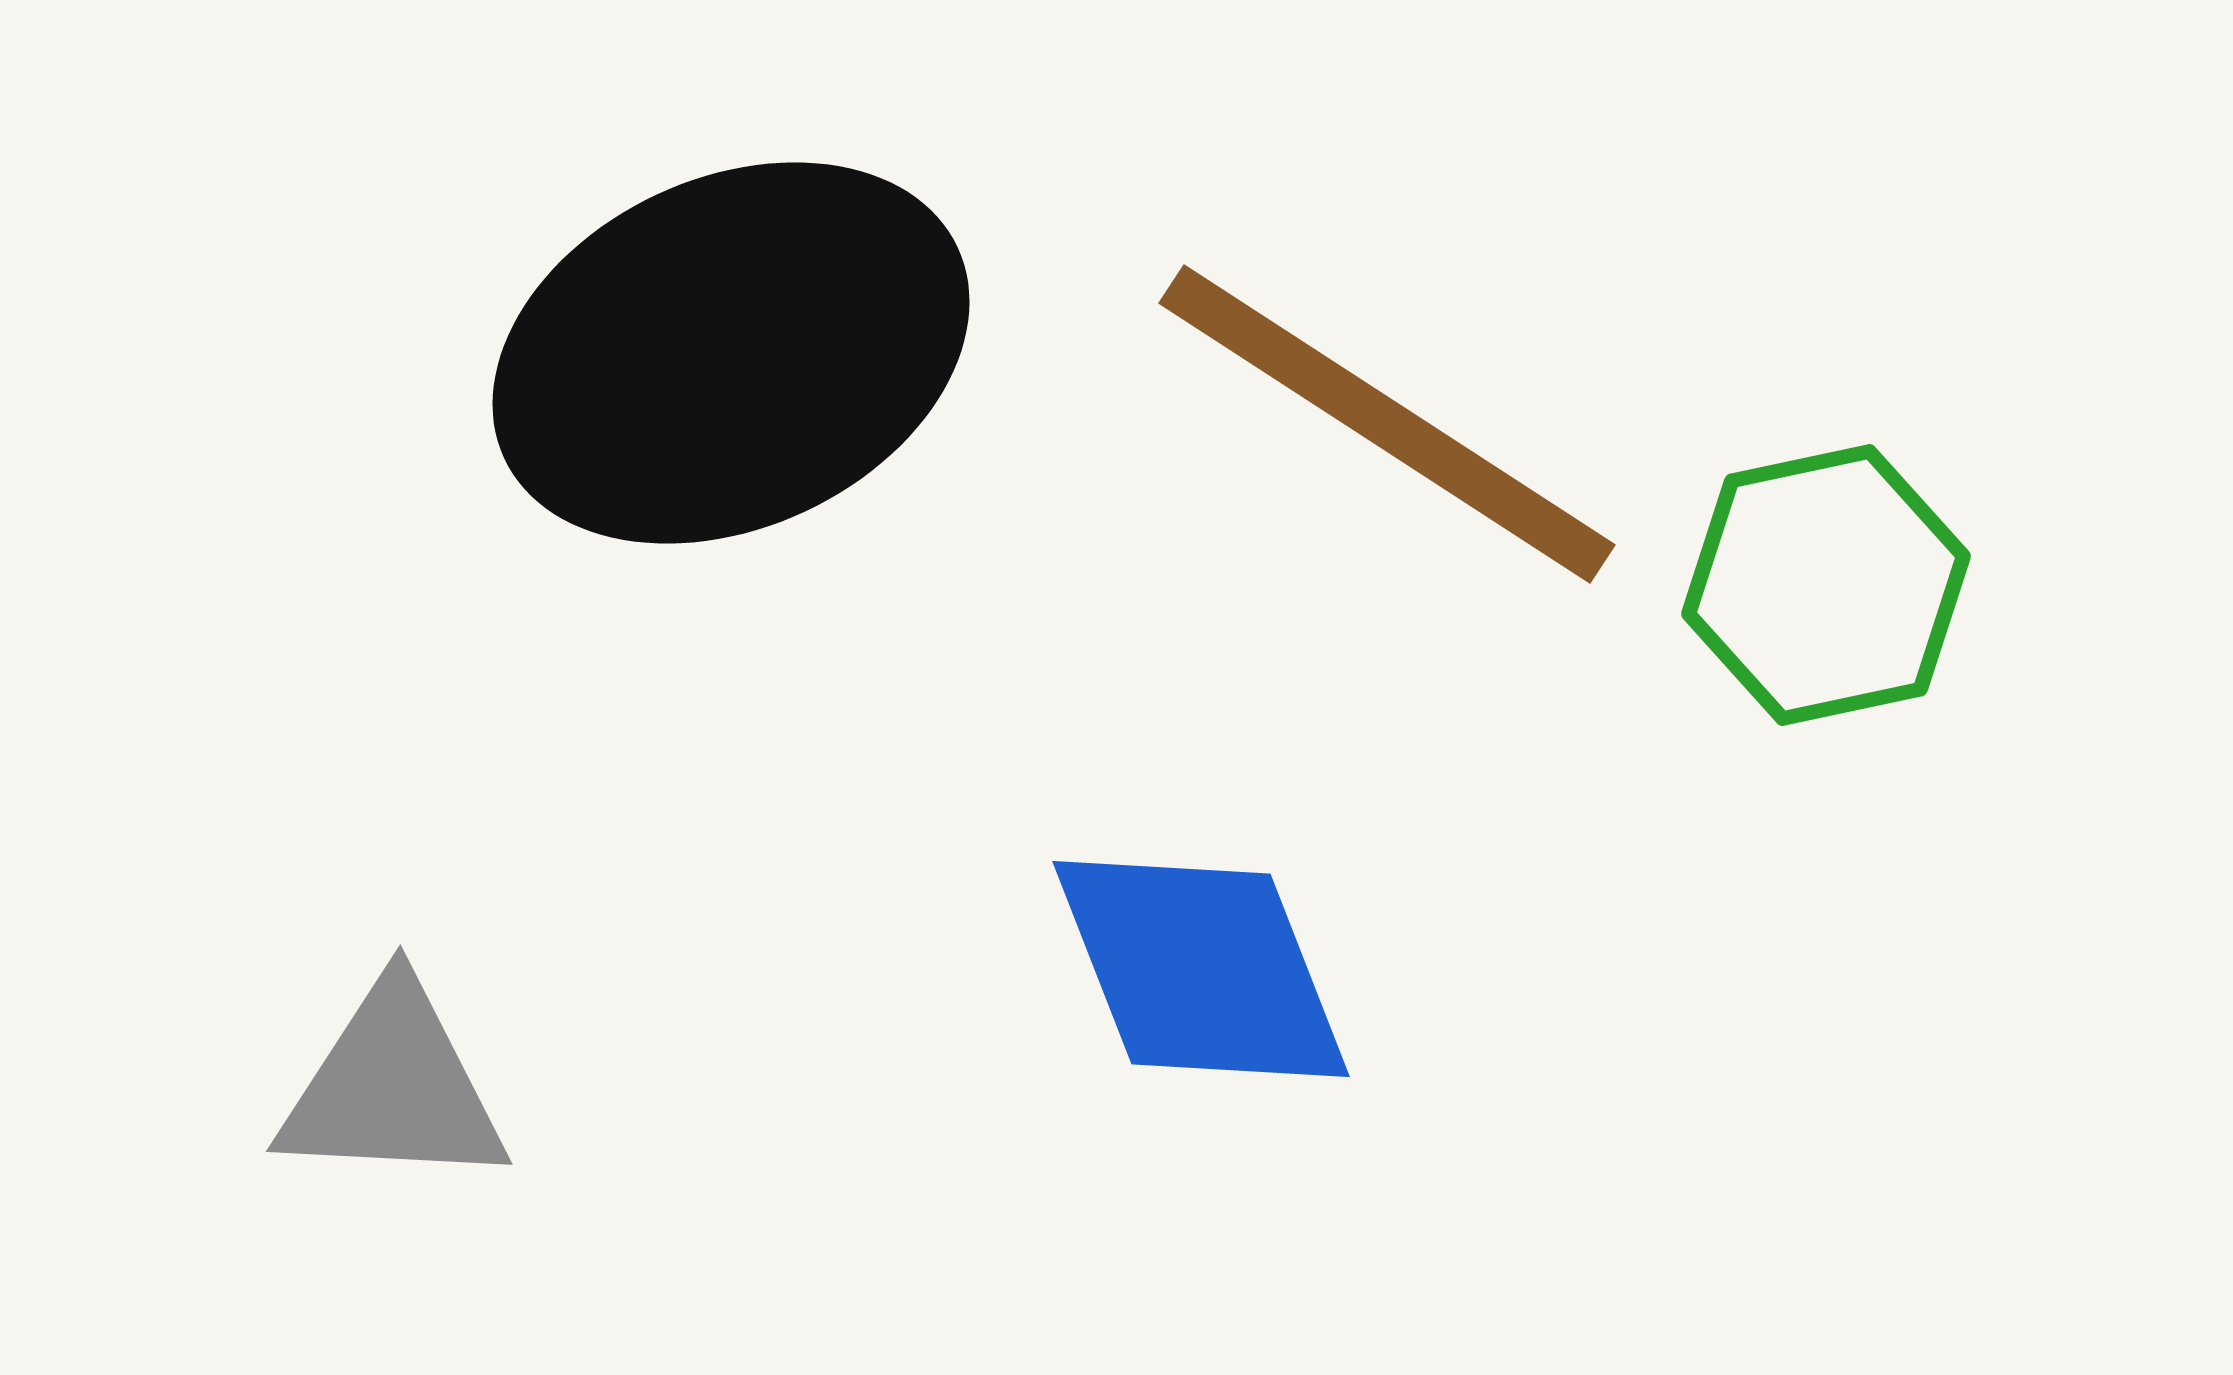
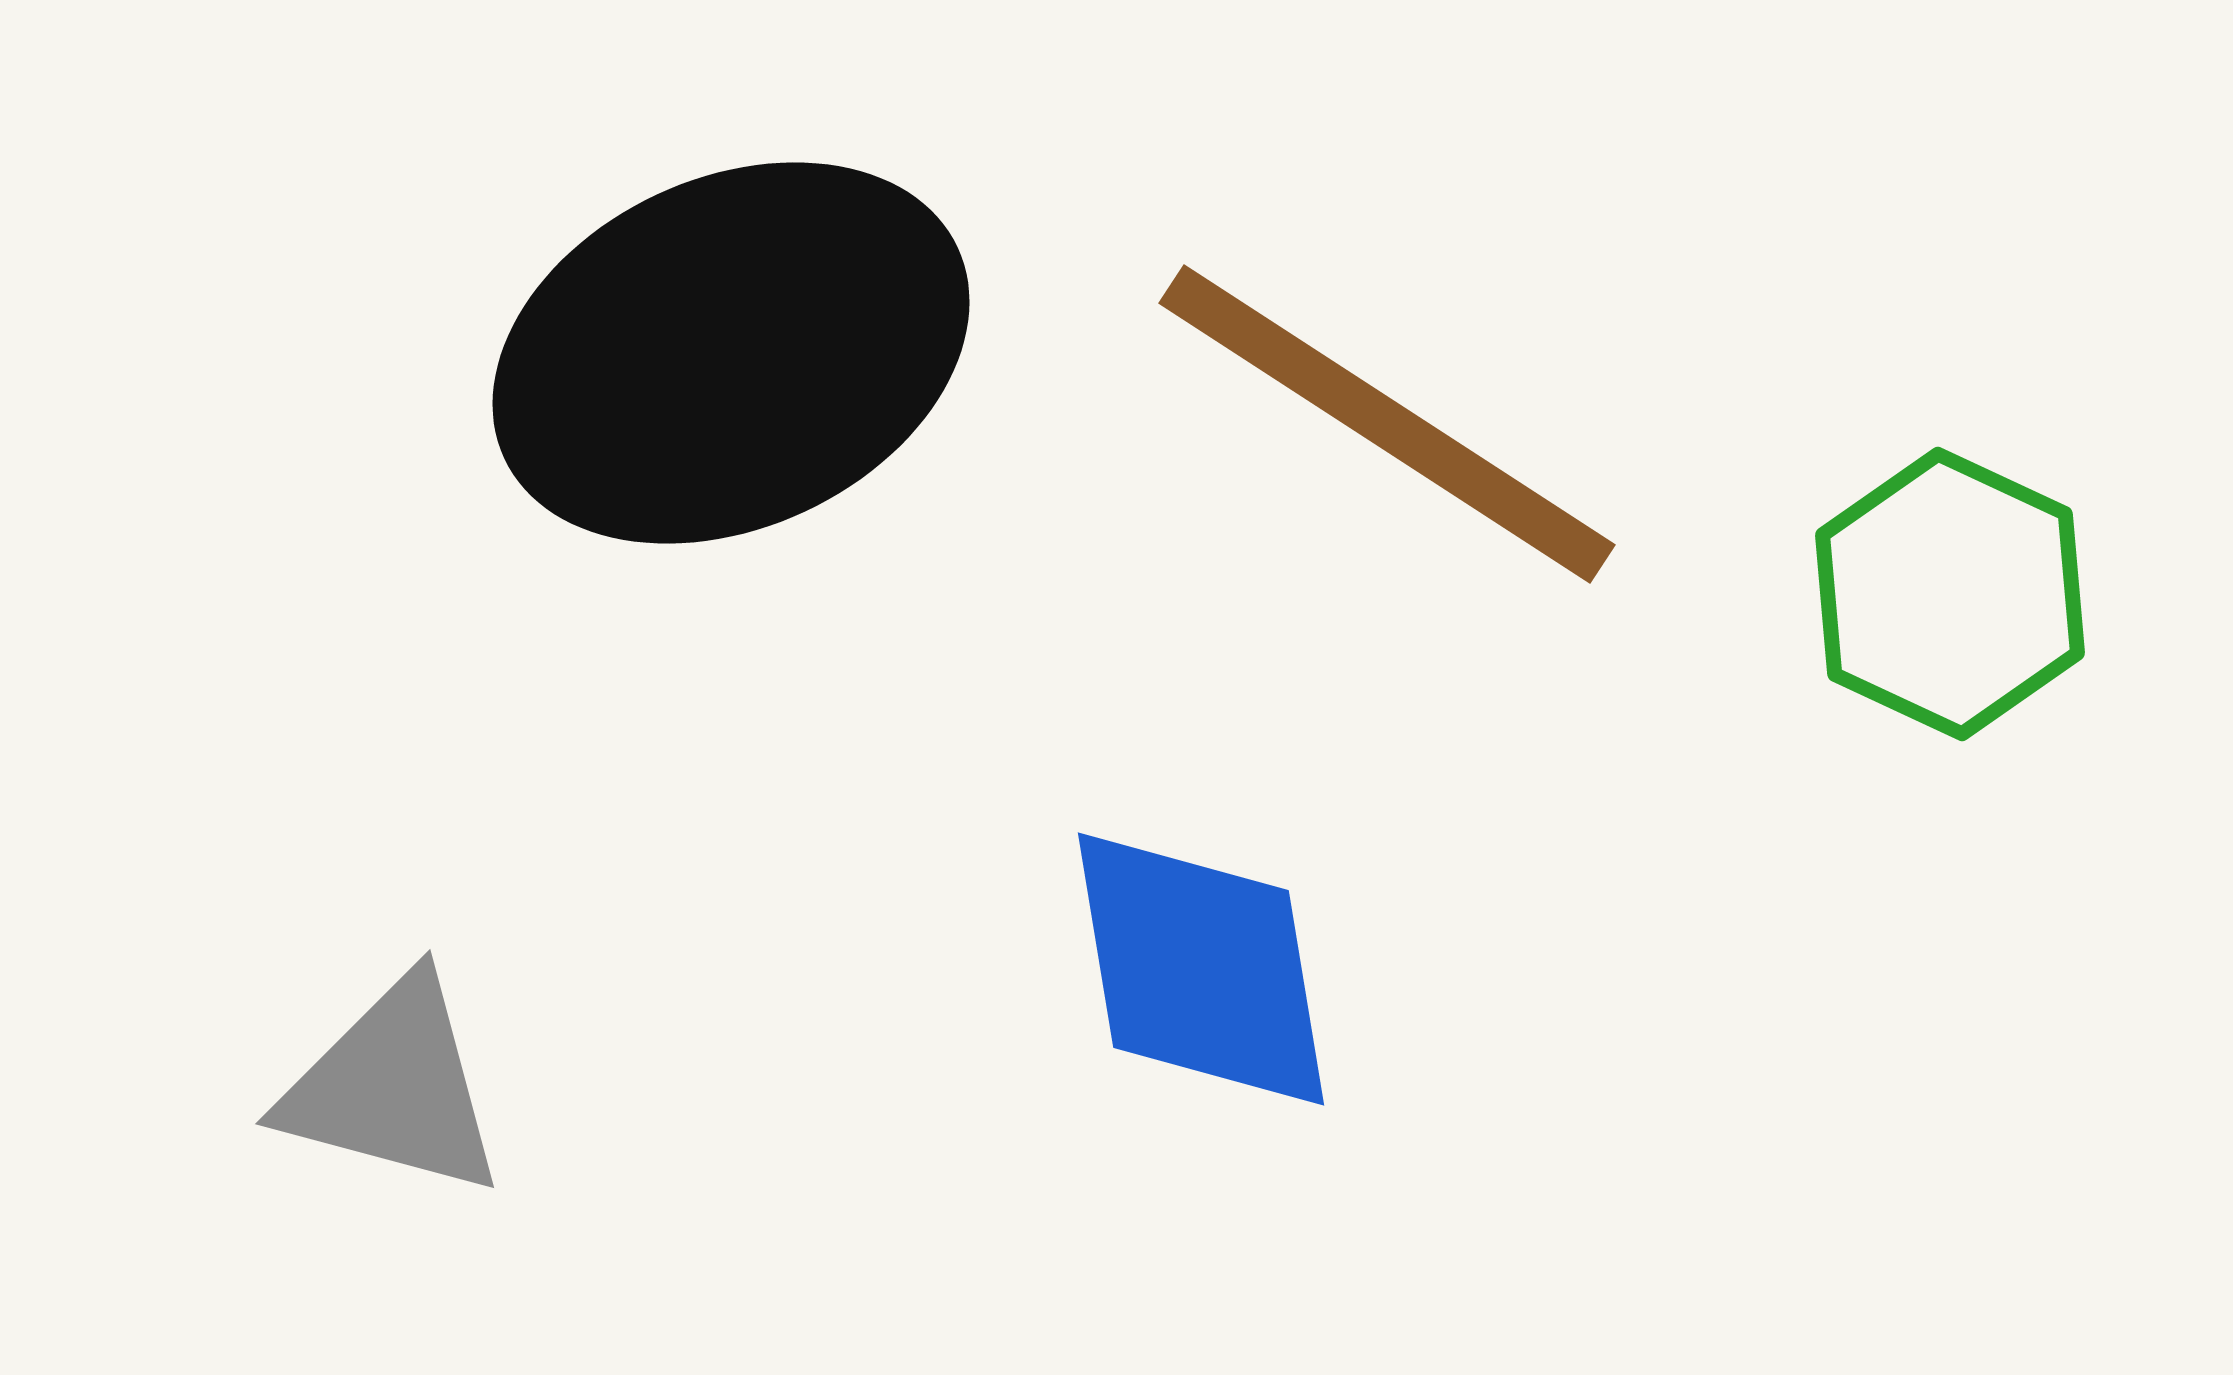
green hexagon: moved 124 px right, 9 px down; rotated 23 degrees counterclockwise
blue diamond: rotated 12 degrees clockwise
gray triangle: rotated 12 degrees clockwise
